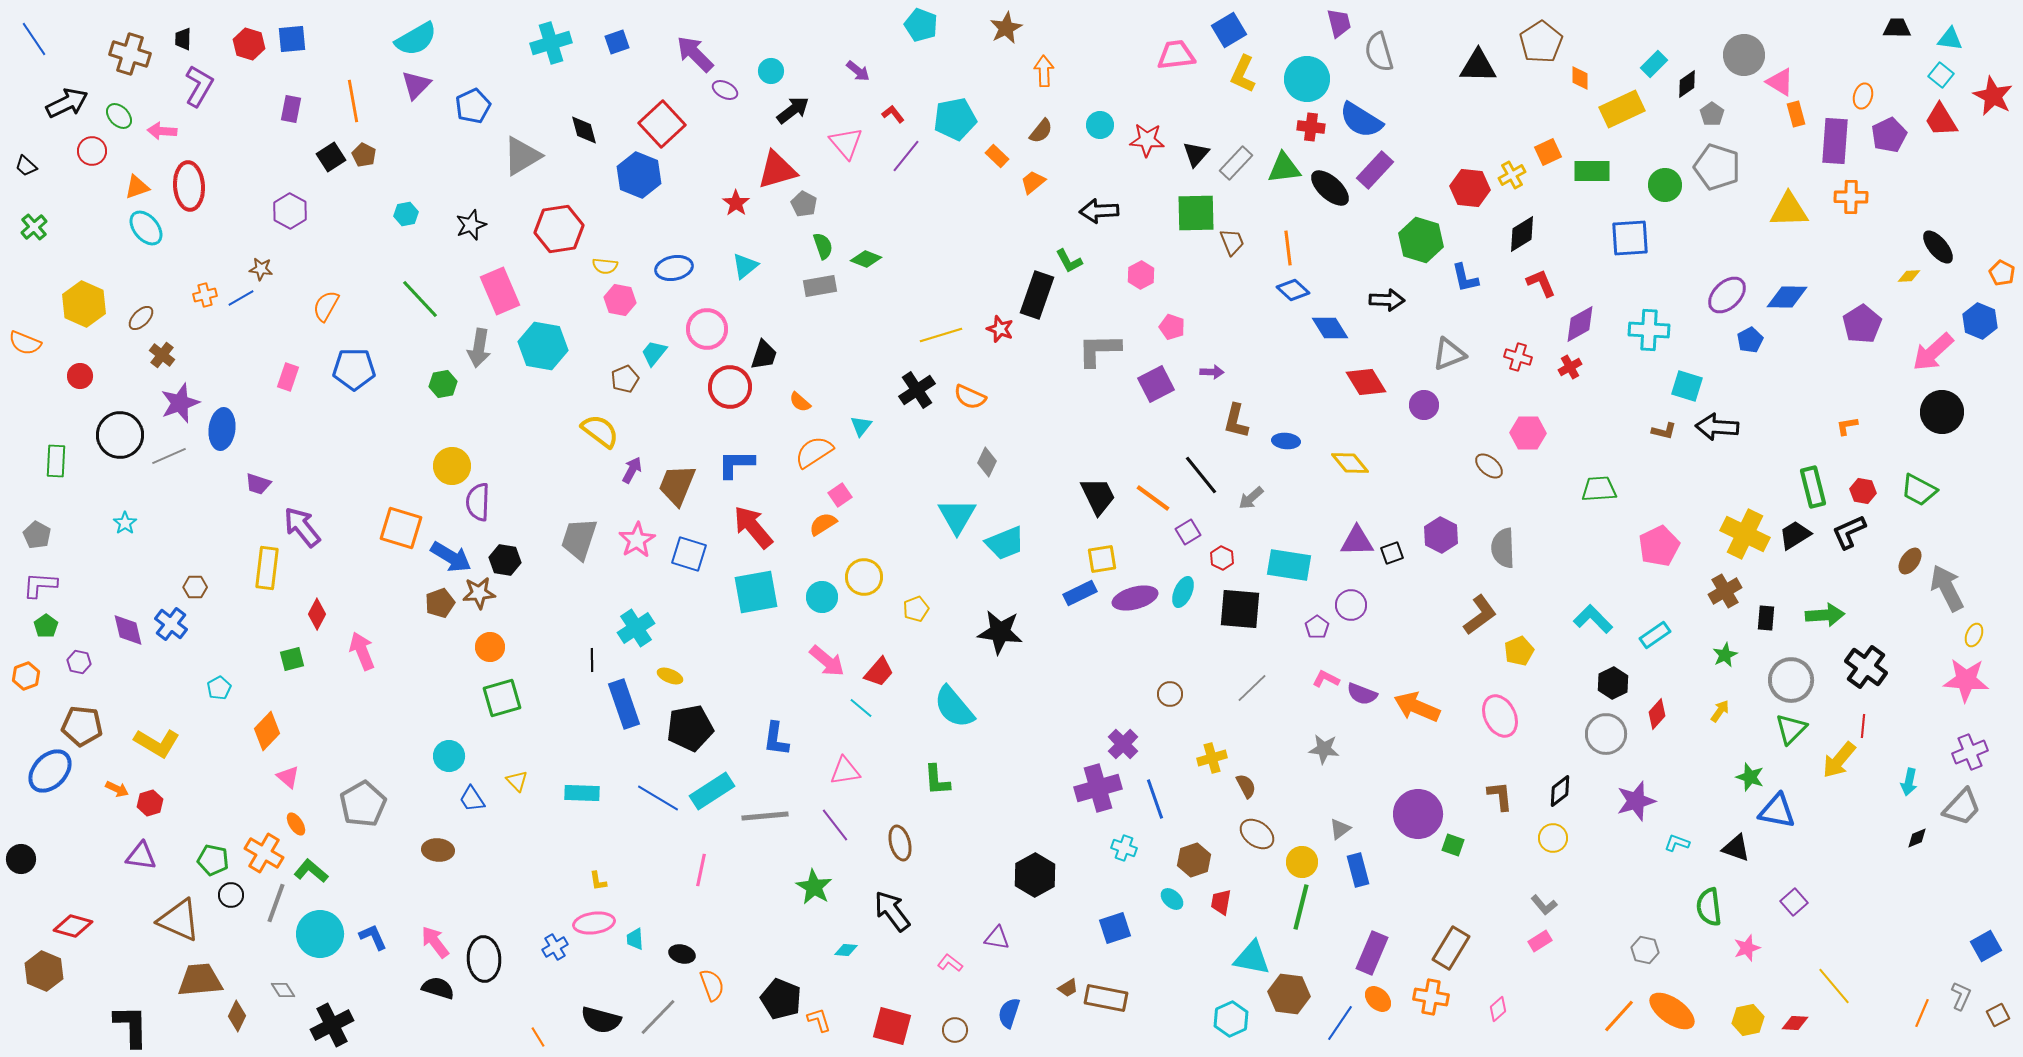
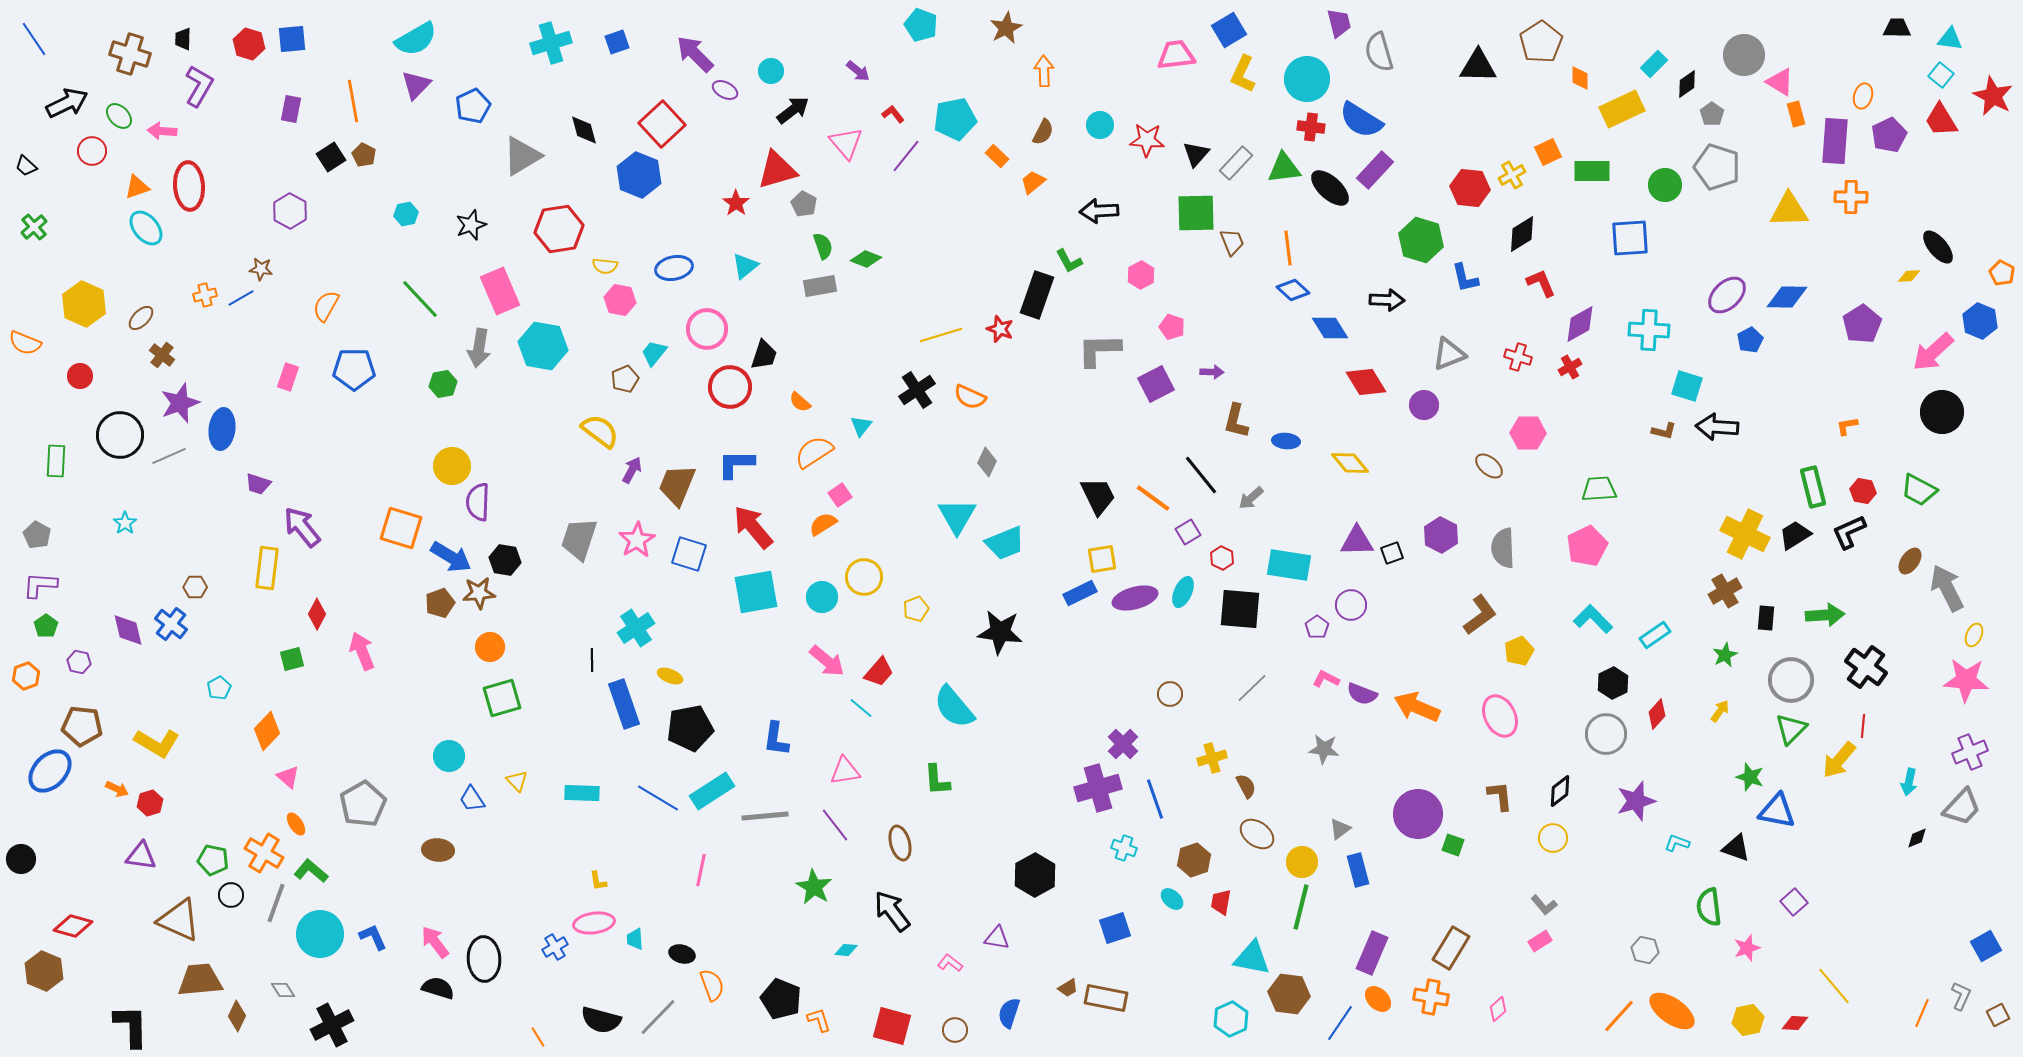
brown semicircle at (1041, 131): moved 2 px right, 1 px down; rotated 12 degrees counterclockwise
pink pentagon at (1659, 546): moved 72 px left
